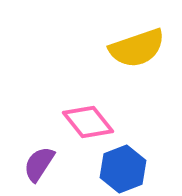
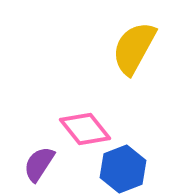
yellow semicircle: moved 3 px left; rotated 138 degrees clockwise
pink diamond: moved 3 px left, 7 px down
